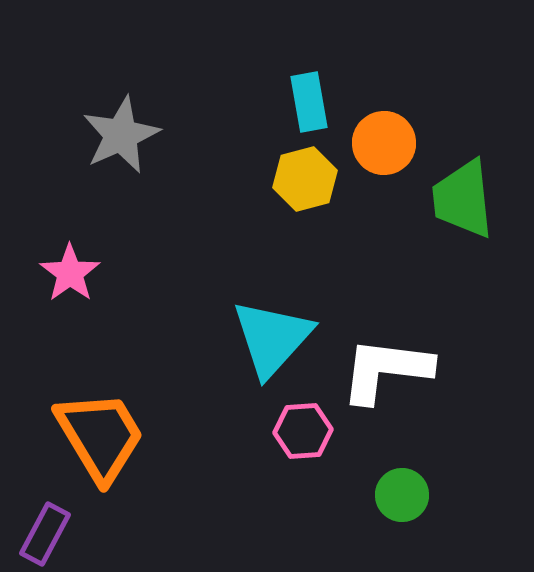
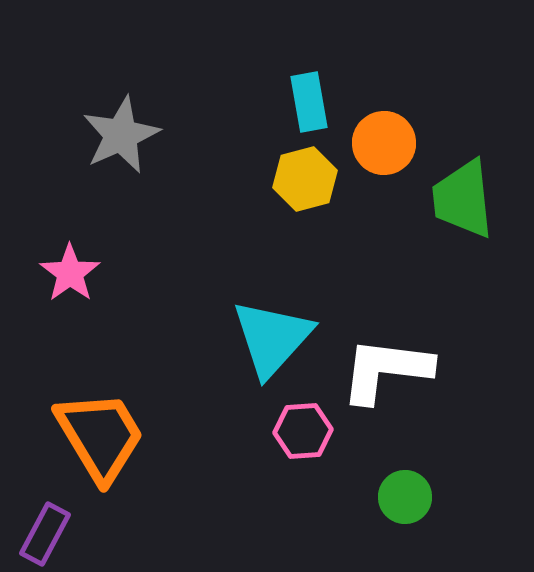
green circle: moved 3 px right, 2 px down
